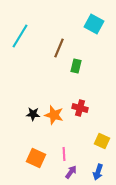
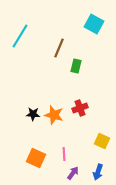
red cross: rotated 35 degrees counterclockwise
purple arrow: moved 2 px right, 1 px down
